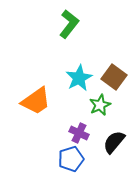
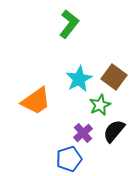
cyan star: moved 1 px down
purple cross: moved 4 px right; rotated 24 degrees clockwise
black semicircle: moved 11 px up
blue pentagon: moved 2 px left
